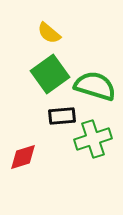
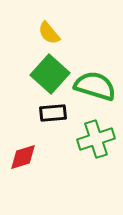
yellow semicircle: rotated 10 degrees clockwise
green square: rotated 12 degrees counterclockwise
black rectangle: moved 9 px left, 3 px up
green cross: moved 3 px right
